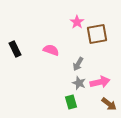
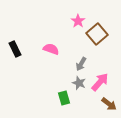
pink star: moved 1 px right, 1 px up
brown square: rotated 30 degrees counterclockwise
pink semicircle: moved 1 px up
gray arrow: moved 3 px right
pink arrow: rotated 36 degrees counterclockwise
green rectangle: moved 7 px left, 4 px up
